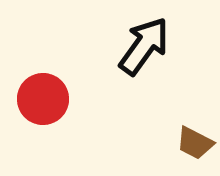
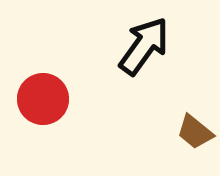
brown trapezoid: moved 11 px up; rotated 12 degrees clockwise
